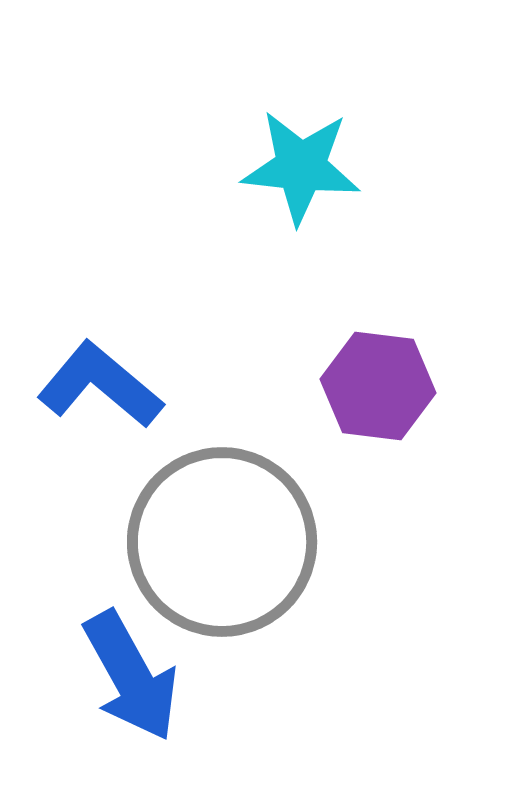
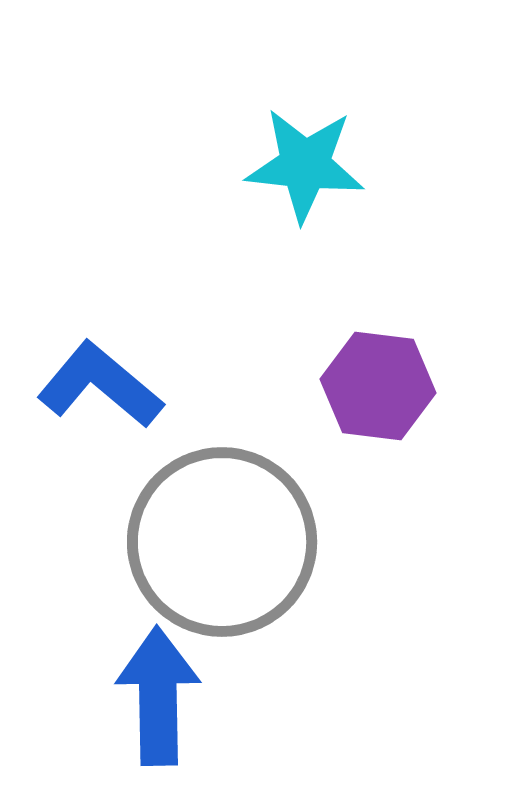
cyan star: moved 4 px right, 2 px up
blue arrow: moved 27 px right, 20 px down; rotated 152 degrees counterclockwise
